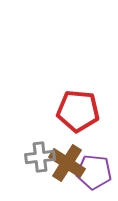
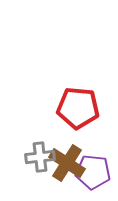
red pentagon: moved 3 px up
purple pentagon: moved 1 px left
